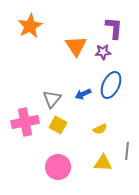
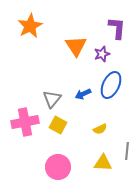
purple L-shape: moved 3 px right
purple star: moved 1 px left, 2 px down; rotated 14 degrees counterclockwise
